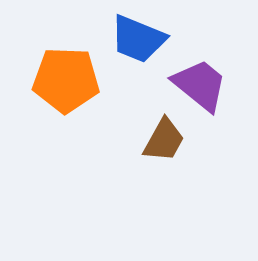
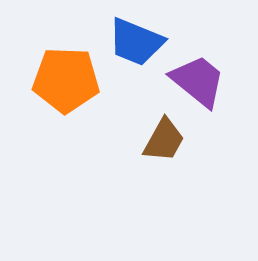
blue trapezoid: moved 2 px left, 3 px down
purple trapezoid: moved 2 px left, 4 px up
